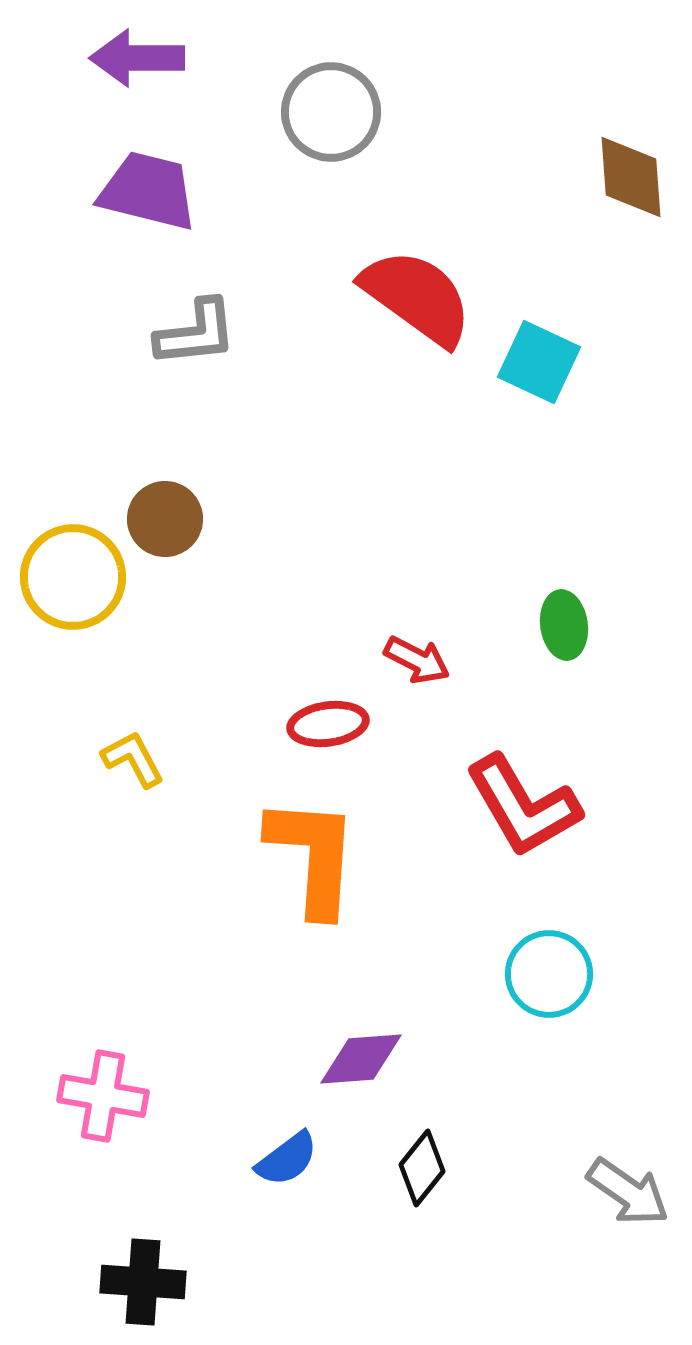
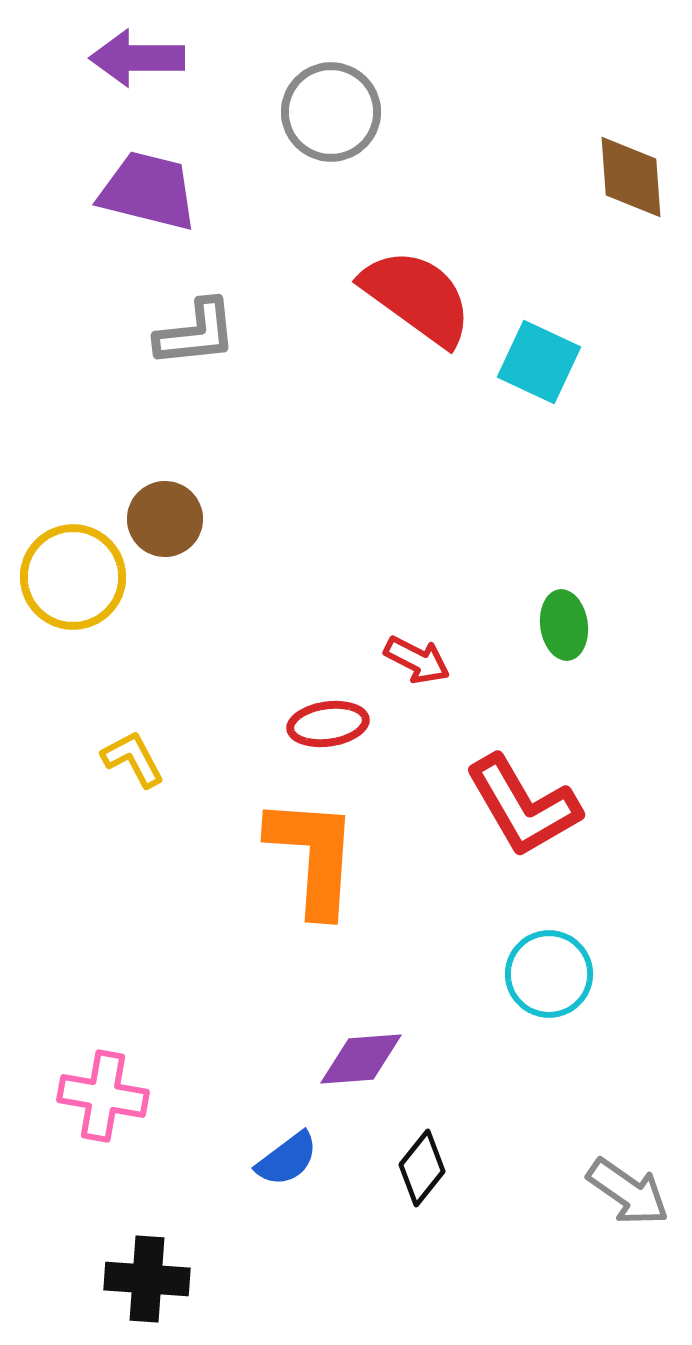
black cross: moved 4 px right, 3 px up
